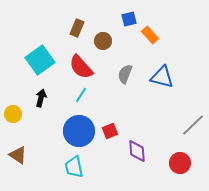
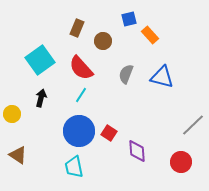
red semicircle: moved 1 px down
gray semicircle: moved 1 px right
yellow circle: moved 1 px left
red square: moved 1 px left, 2 px down; rotated 35 degrees counterclockwise
red circle: moved 1 px right, 1 px up
